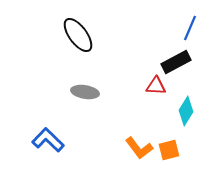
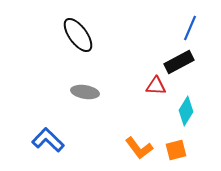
black rectangle: moved 3 px right
orange square: moved 7 px right
